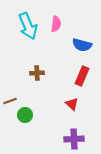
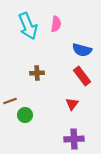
blue semicircle: moved 5 px down
red rectangle: rotated 60 degrees counterclockwise
red triangle: rotated 24 degrees clockwise
